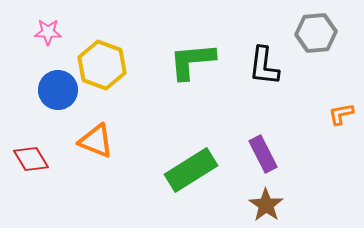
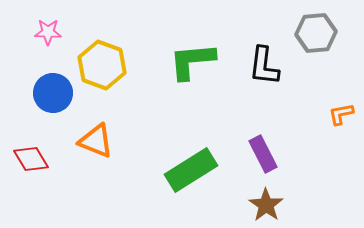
blue circle: moved 5 px left, 3 px down
